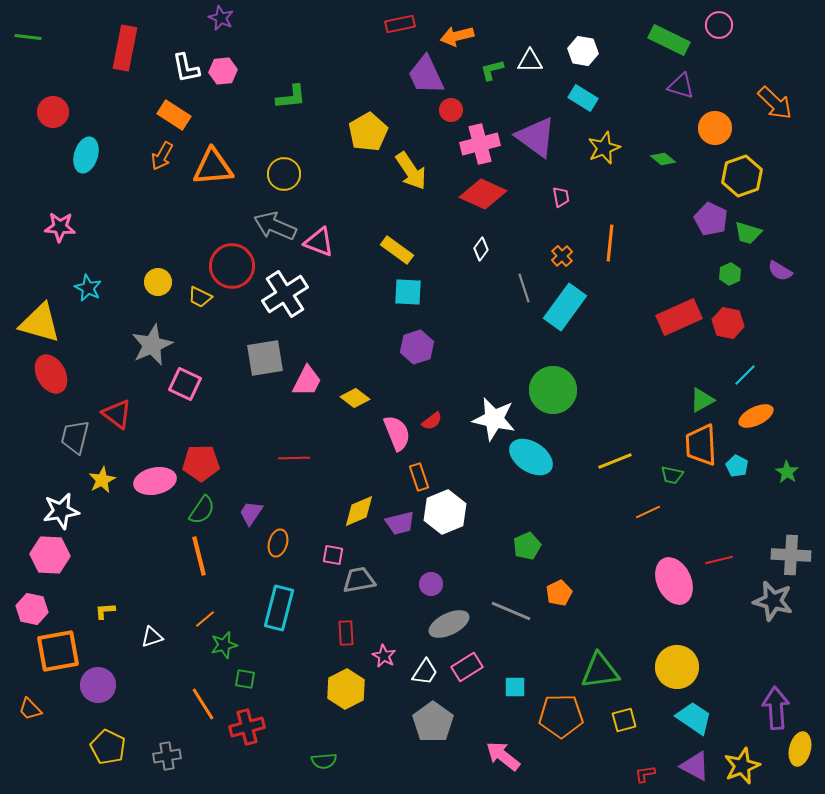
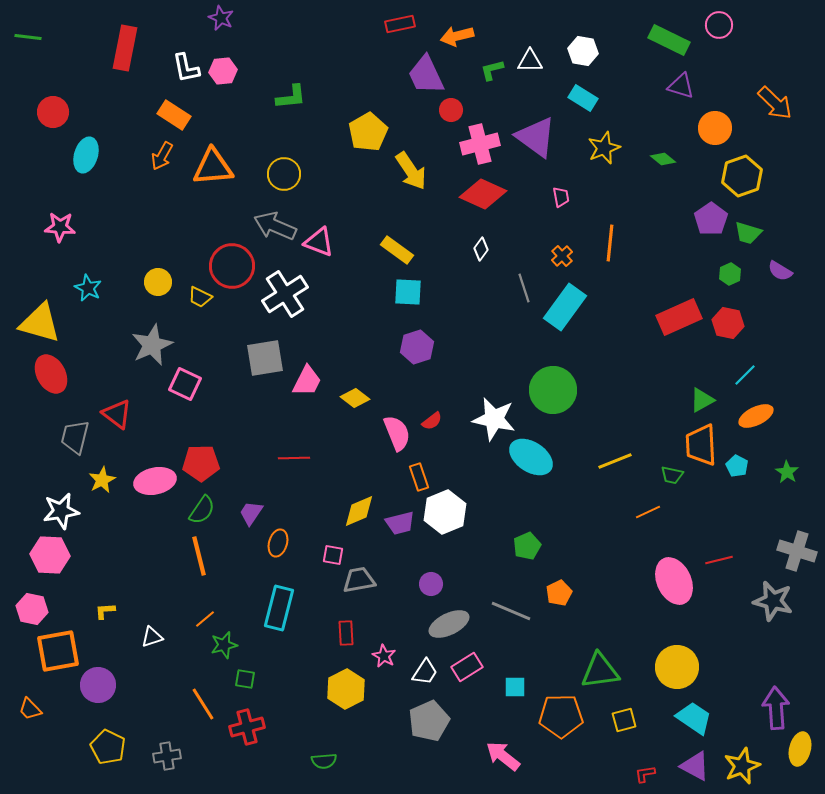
purple pentagon at (711, 219): rotated 12 degrees clockwise
gray cross at (791, 555): moved 6 px right, 4 px up; rotated 15 degrees clockwise
gray pentagon at (433, 722): moved 4 px left, 1 px up; rotated 12 degrees clockwise
